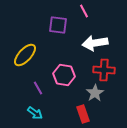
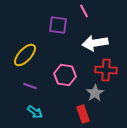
red cross: moved 2 px right
pink hexagon: moved 1 px right
purple line: moved 8 px left, 2 px up; rotated 40 degrees counterclockwise
cyan arrow: moved 1 px up
